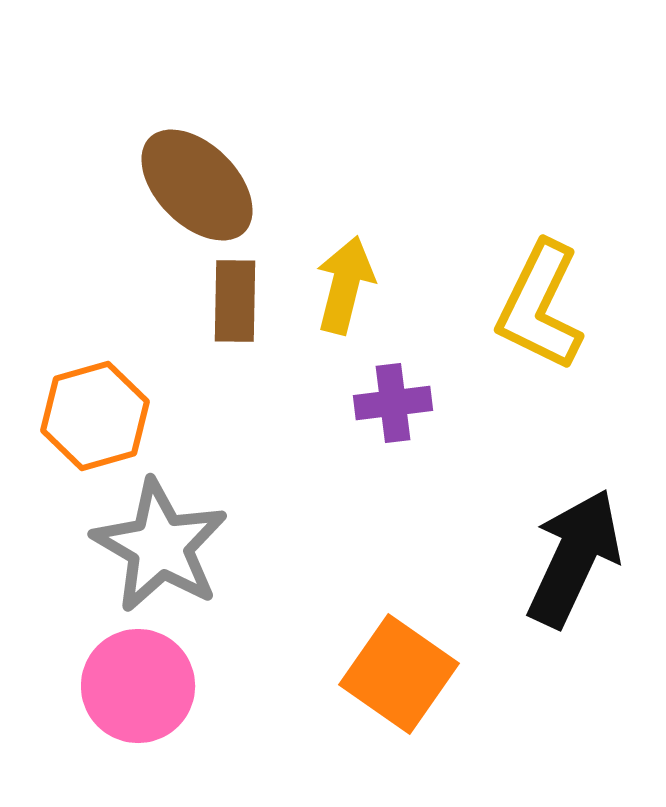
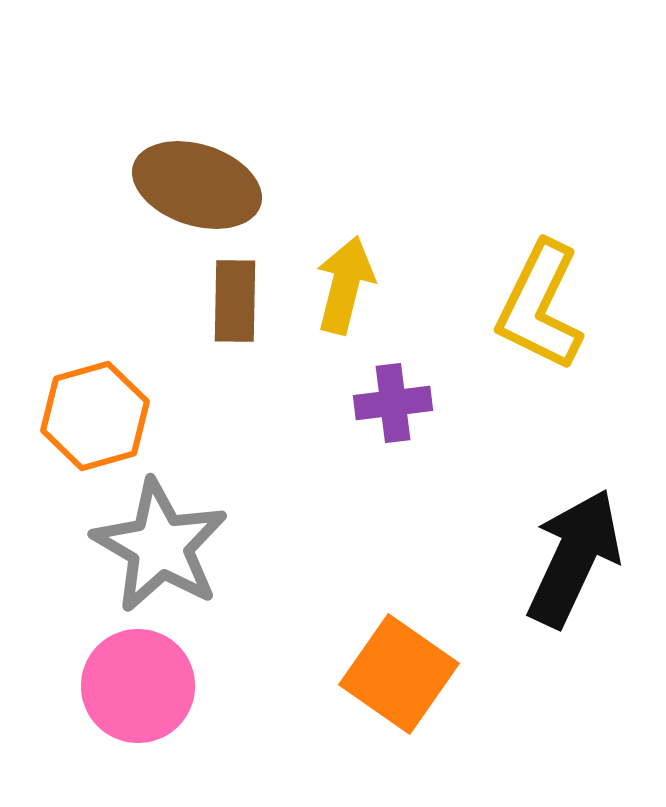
brown ellipse: rotated 27 degrees counterclockwise
